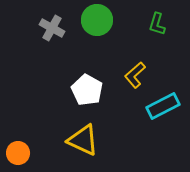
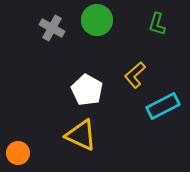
yellow triangle: moved 2 px left, 5 px up
